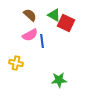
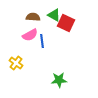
brown semicircle: moved 3 px right, 2 px down; rotated 40 degrees counterclockwise
yellow cross: rotated 24 degrees clockwise
